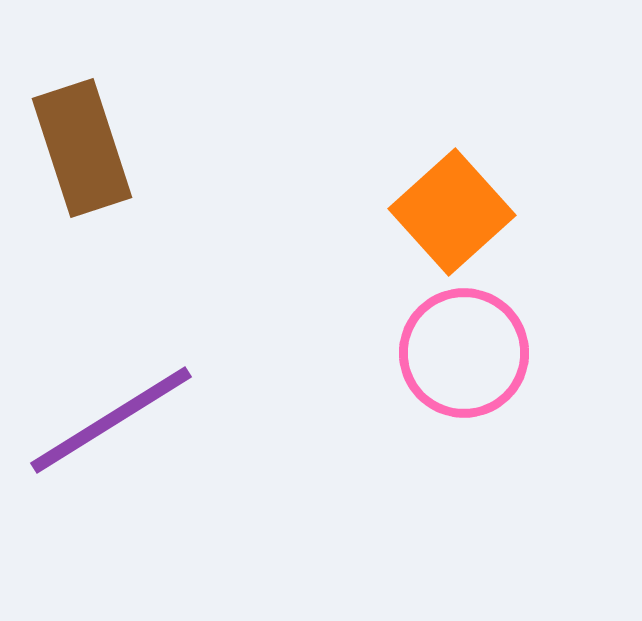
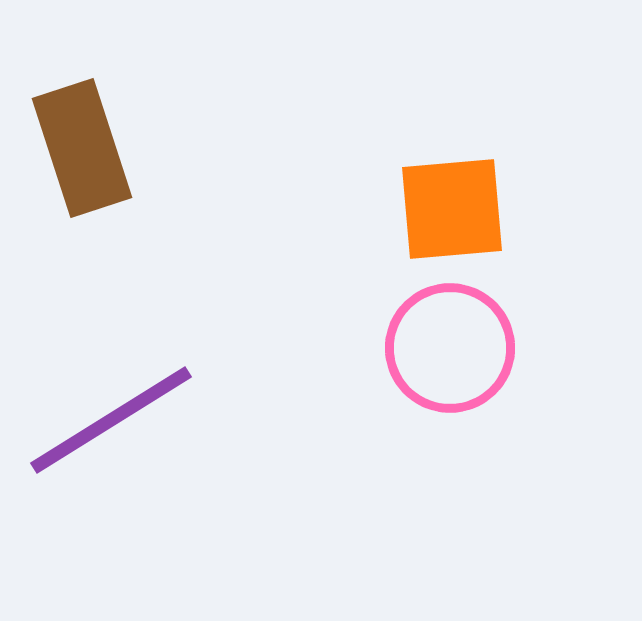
orange square: moved 3 px up; rotated 37 degrees clockwise
pink circle: moved 14 px left, 5 px up
